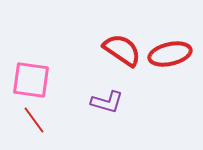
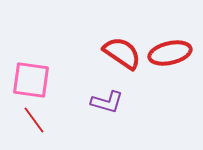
red semicircle: moved 3 px down
red ellipse: moved 1 px up
